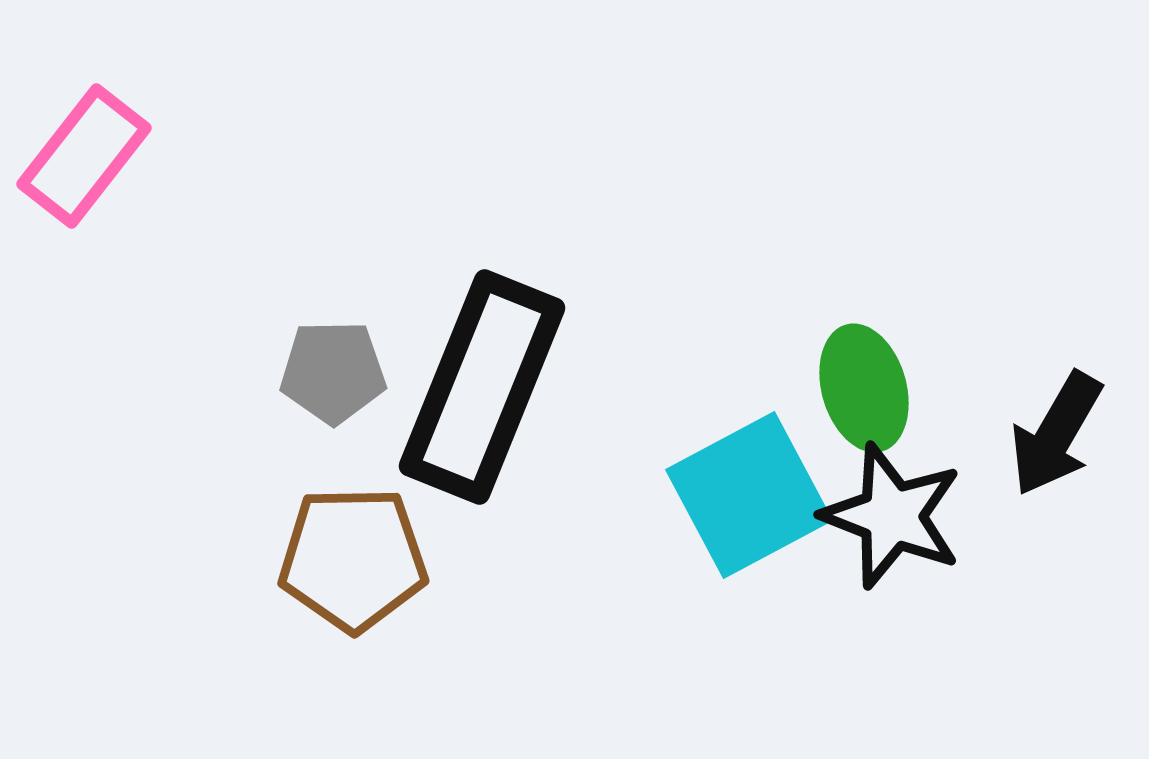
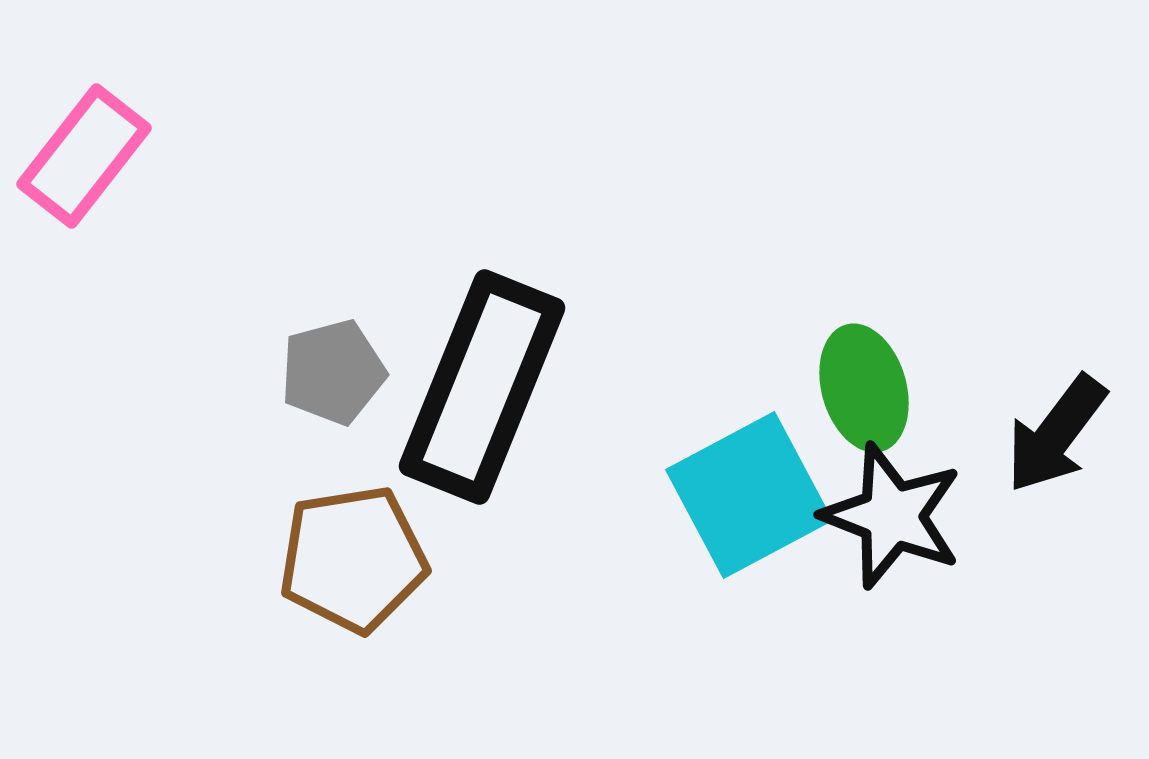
gray pentagon: rotated 14 degrees counterclockwise
black arrow: rotated 7 degrees clockwise
brown pentagon: rotated 8 degrees counterclockwise
